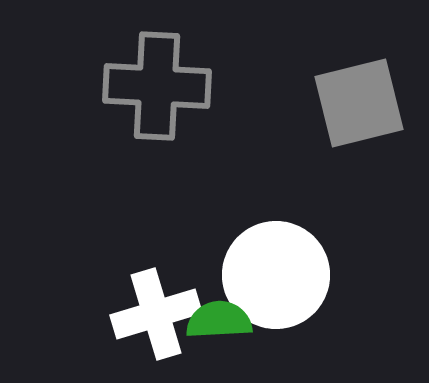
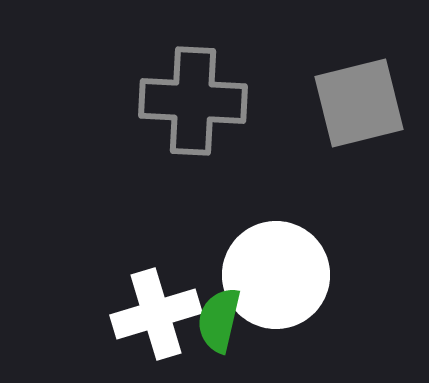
gray cross: moved 36 px right, 15 px down
green semicircle: rotated 74 degrees counterclockwise
